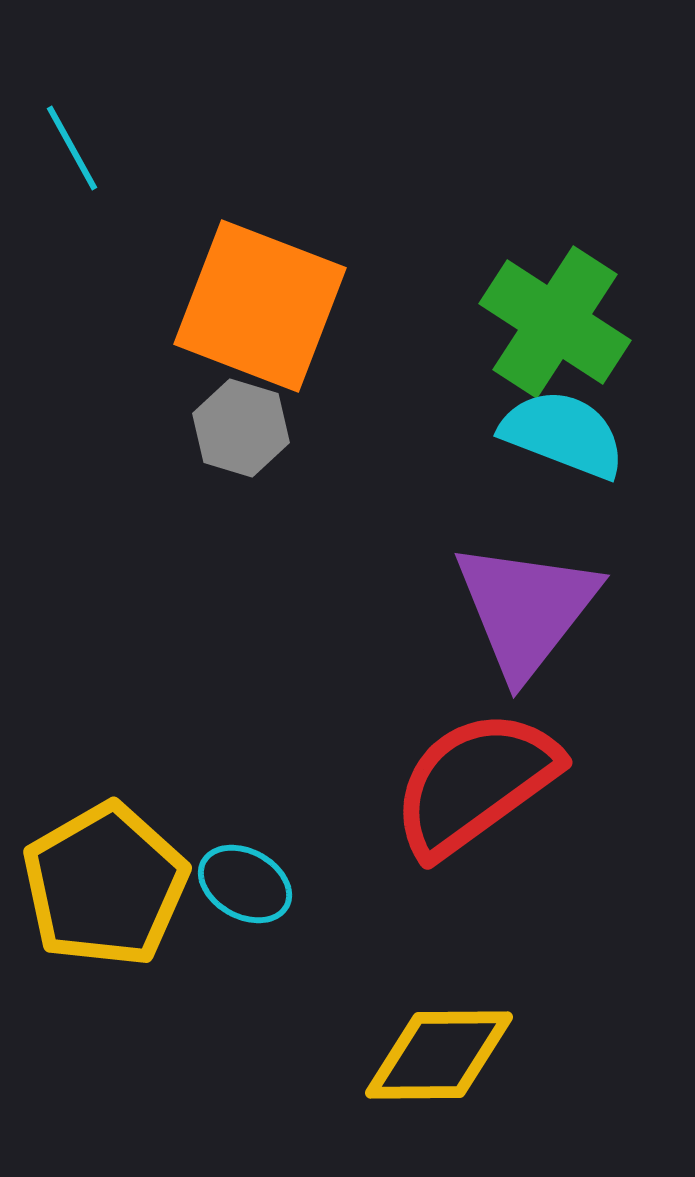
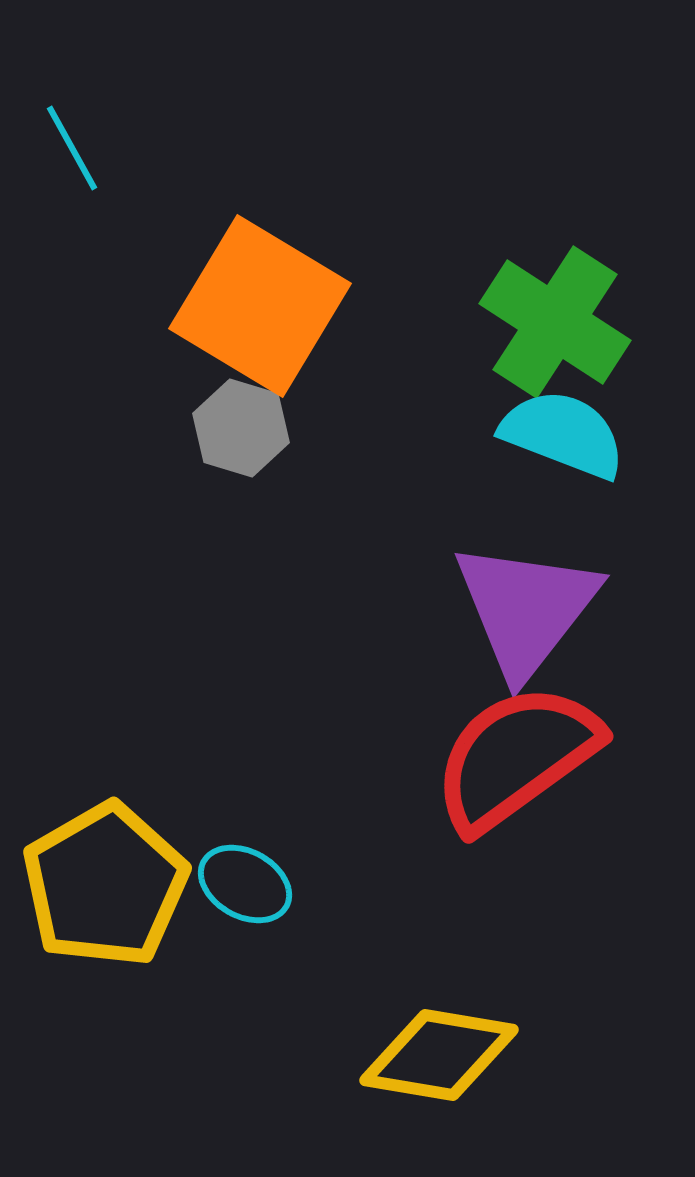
orange square: rotated 10 degrees clockwise
red semicircle: moved 41 px right, 26 px up
yellow diamond: rotated 10 degrees clockwise
